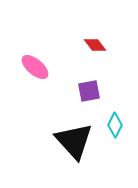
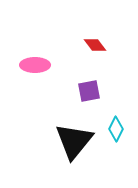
pink ellipse: moved 2 px up; rotated 40 degrees counterclockwise
cyan diamond: moved 1 px right, 4 px down
black triangle: rotated 21 degrees clockwise
